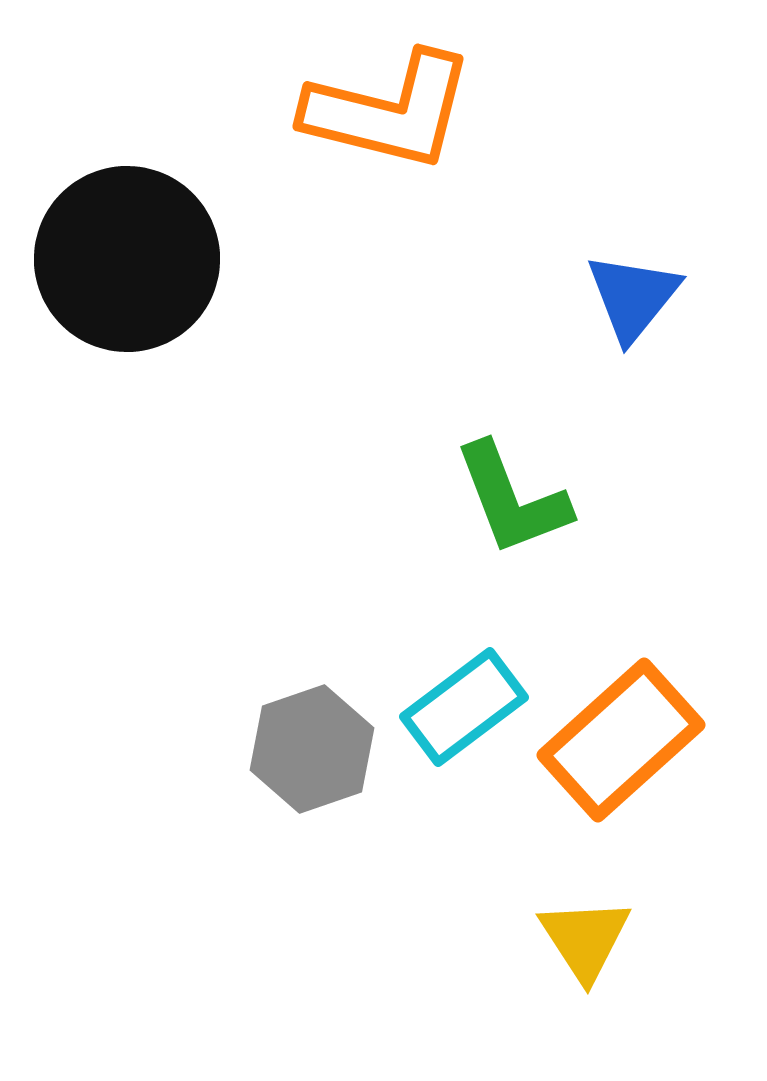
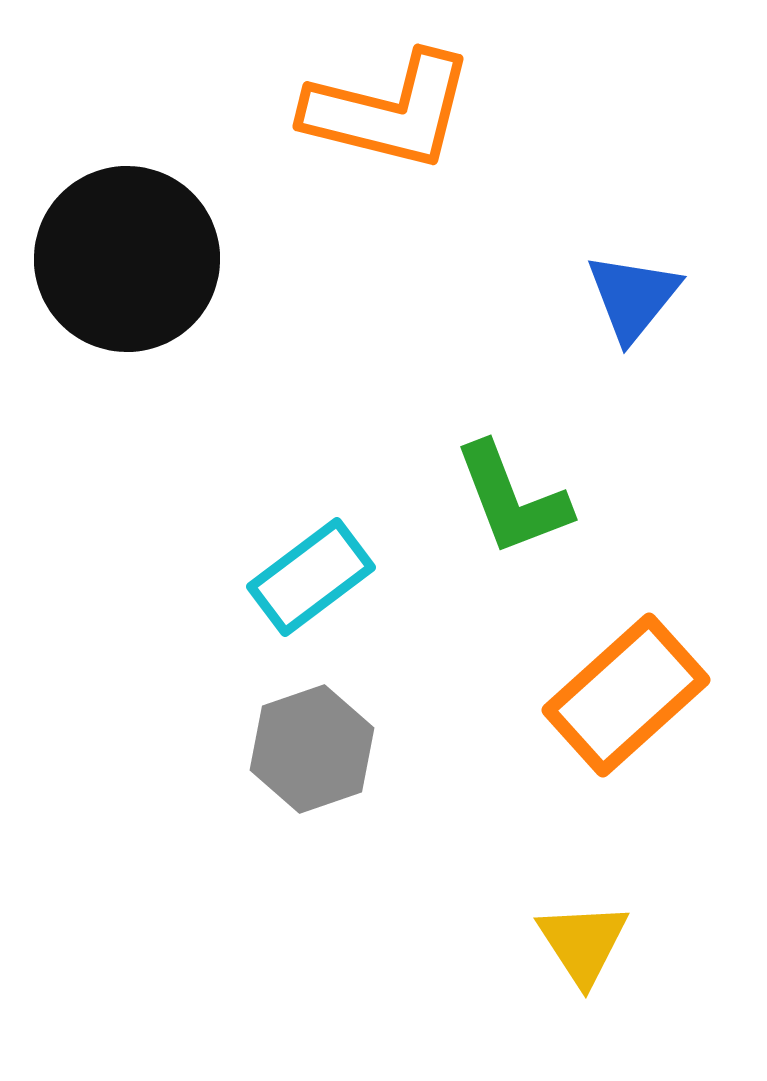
cyan rectangle: moved 153 px left, 130 px up
orange rectangle: moved 5 px right, 45 px up
yellow triangle: moved 2 px left, 4 px down
